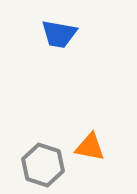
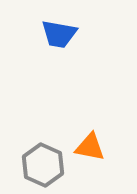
gray hexagon: rotated 6 degrees clockwise
